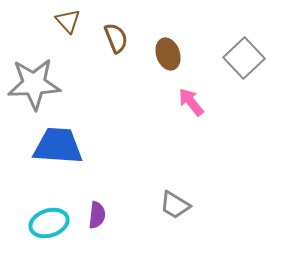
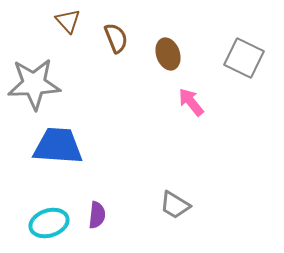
gray square: rotated 21 degrees counterclockwise
